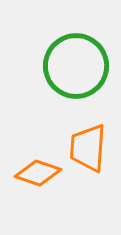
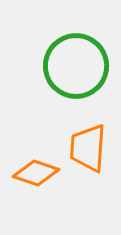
orange diamond: moved 2 px left
